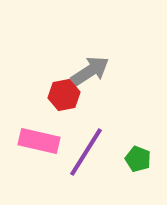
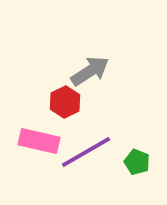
red hexagon: moved 1 px right, 7 px down; rotated 16 degrees counterclockwise
purple line: rotated 28 degrees clockwise
green pentagon: moved 1 px left, 3 px down
